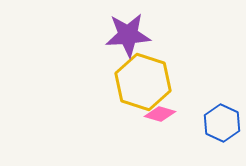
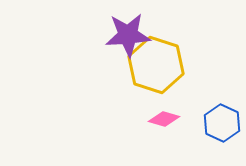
yellow hexagon: moved 13 px right, 17 px up
pink diamond: moved 4 px right, 5 px down
